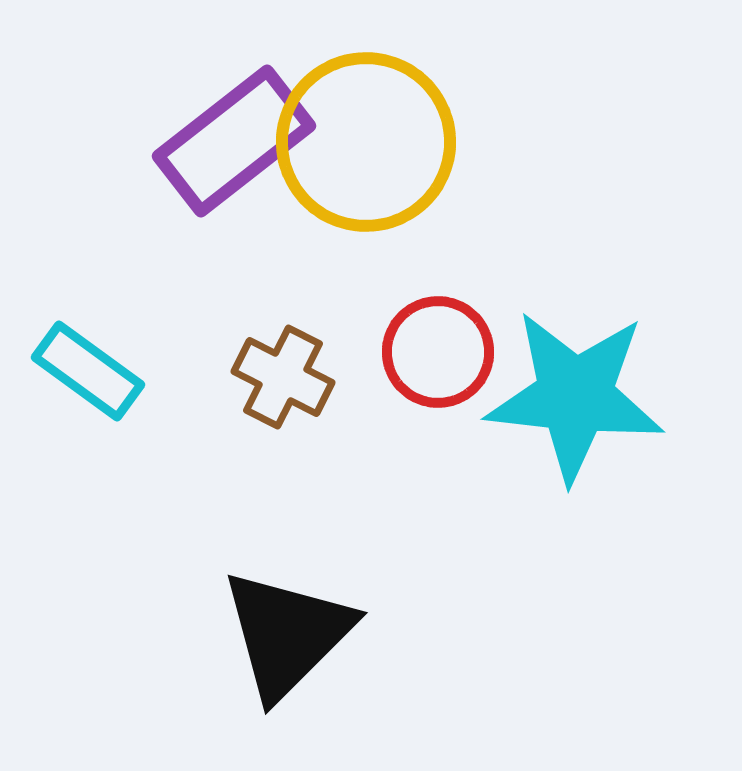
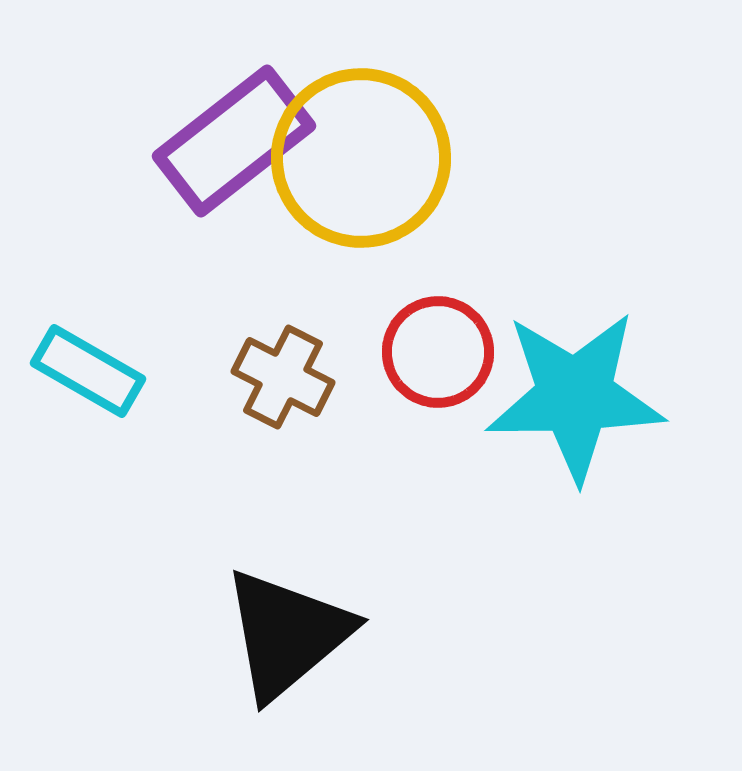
yellow circle: moved 5 px left, 16 px down
cyan rectangle: rotated 6 degrees counterclockwise
cyan star: rotated 7 degrees counterclockwise
black triangle: rotated 5 degrees clockwise
